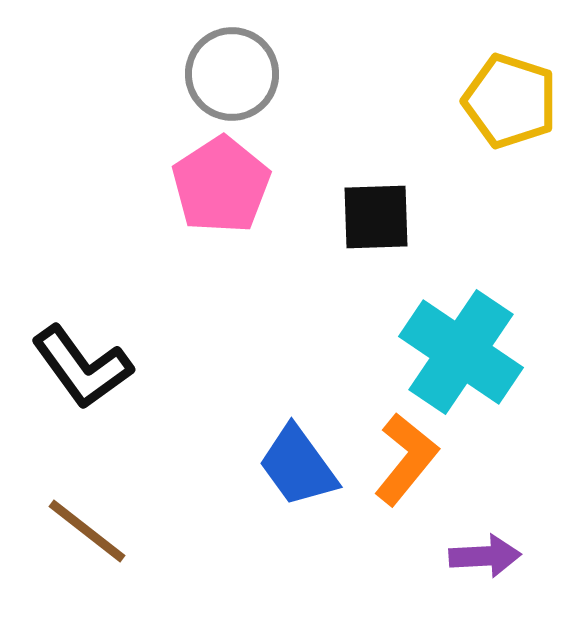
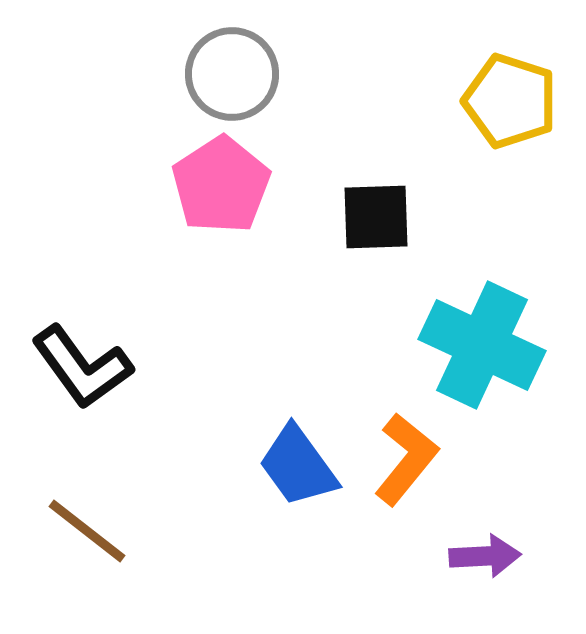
cyan cross: moved 21 px right, 7 px up; rotated 9 degrees counterclockwise
